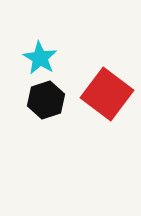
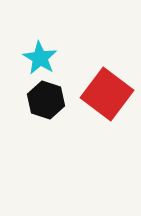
black hexagon: rotated 24 degrees counterclockwise
